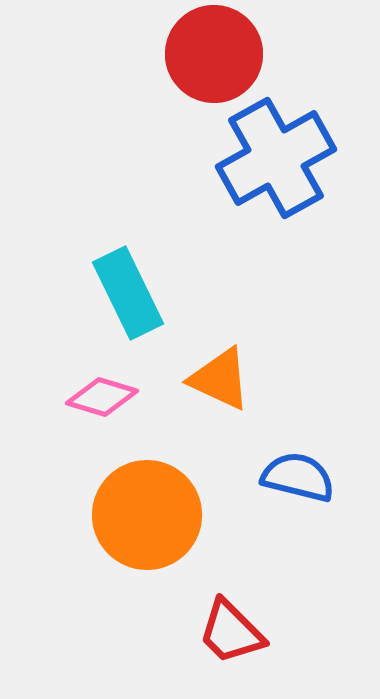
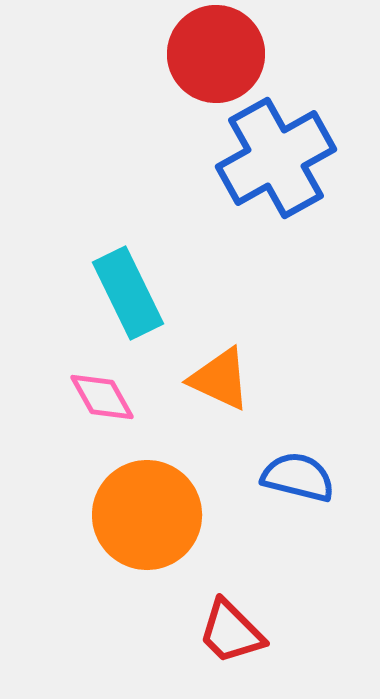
red circle: moved 2 px right
pink diamond: rotated 44 degrees clockwise
